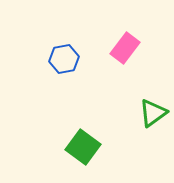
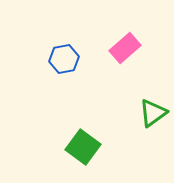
pink rectangle: rotated 12 degrees clockwise
